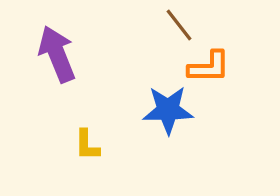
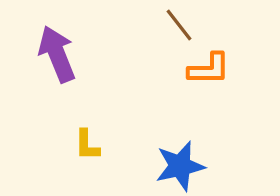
orange L-shape: moved 2 px down
blue star: moved 12 px right, 56 px down; rotated 12 degrees counterclockwise
